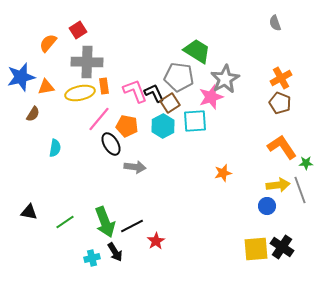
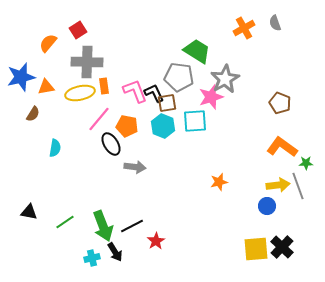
orange cross: moved 37 px left, 50 px up
brown square: moved 3 px left; rotated 24 degrees clockwise
cyan hexagon: rotated 10 degrees counterclockwise
orange L-shape: rotated 20 degrees counterclockwise
orange star: moved 4 px left, 9 px down
gray line: moved 2 px left, 4 px up
green arrow: moved 2 px left, 4 px down
black cross: rotated 10 degrees clockwise
